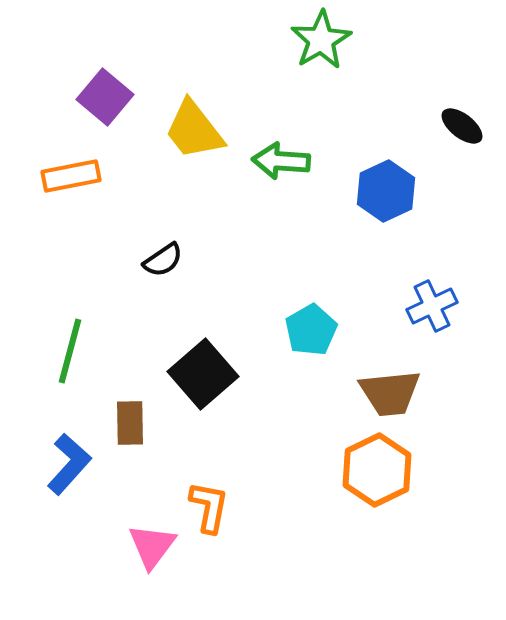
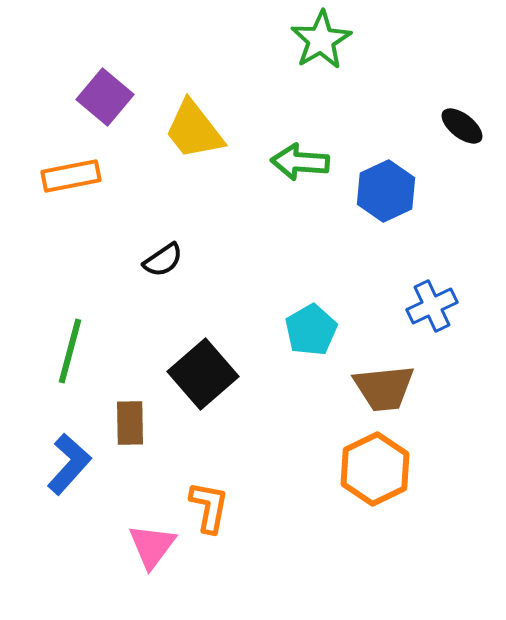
green arrow: moved 19 px right, 1 px down
brown trapezoid: moved 6 px left, 5 px up
orange hexagon: moved 2 px left, 1 px up
